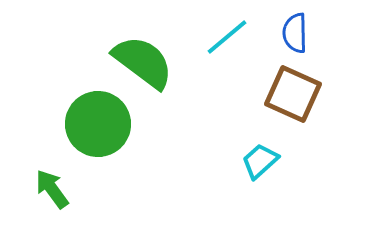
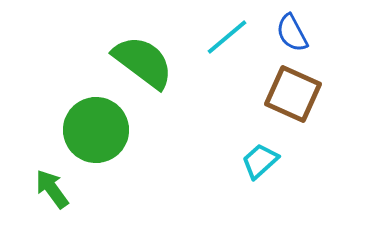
blue semicircle: moved 3 px left; rotated 27 degrees counterclockwise
green circle: moved 2 px left, 6 px down
